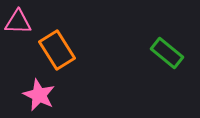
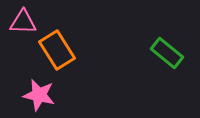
pink triangle: moved 5 px right
pink star: rotated 12 degrees counterclockwise
